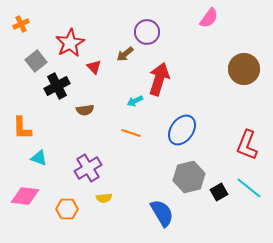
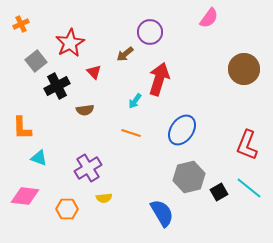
purple circle: moved 3 px right
red triangle: moved 5 px down
cyan arrow: rotated 28 degrees counterclockwise
